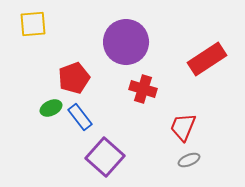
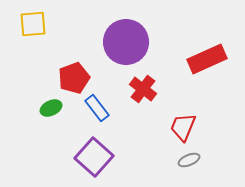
red rectangle: rotated 9 degrees clockwise
red cross: rotated 20 degrees clockwise
blue rectangle: moved 17 px right, 9 px up
purple square: moved 11 px left
